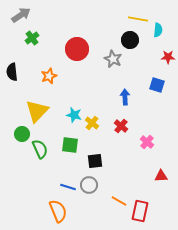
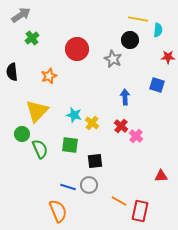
pink cross: moved 11 px left, 6 px up
